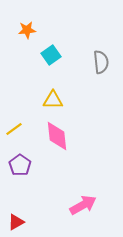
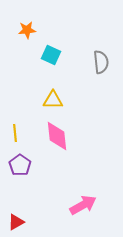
cyan square: rotated 30 degrees counterclockwise
yellow line: moved 1 px right, 4 px down; rotated 60 degrees counterclockwise
